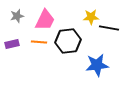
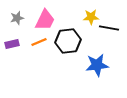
gray star: moved 2 px down
orange line: rotated 28 degrees counterclockwise
